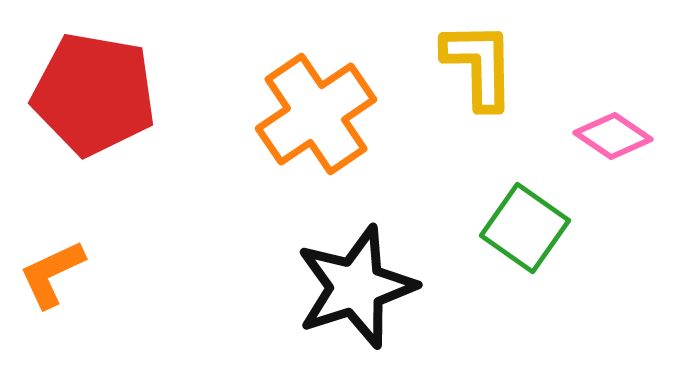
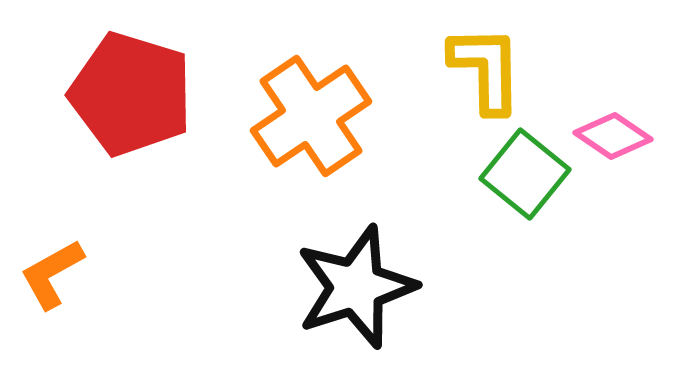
yellow L-shape: moved 7 px right, 4 px down
red pentagon: moved 37 px right; rotated 7 degrees clockwise
orange cross: moved 5 px left, 2 px down
green square: moved 54 px up; rotated 4 degrees clockwise
orange L-shape: rotated 4 degrees counterclockwise
